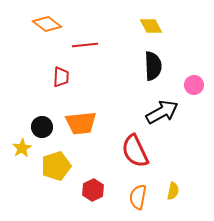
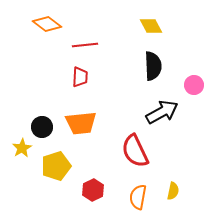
red trapezoid: moved 19 px right
